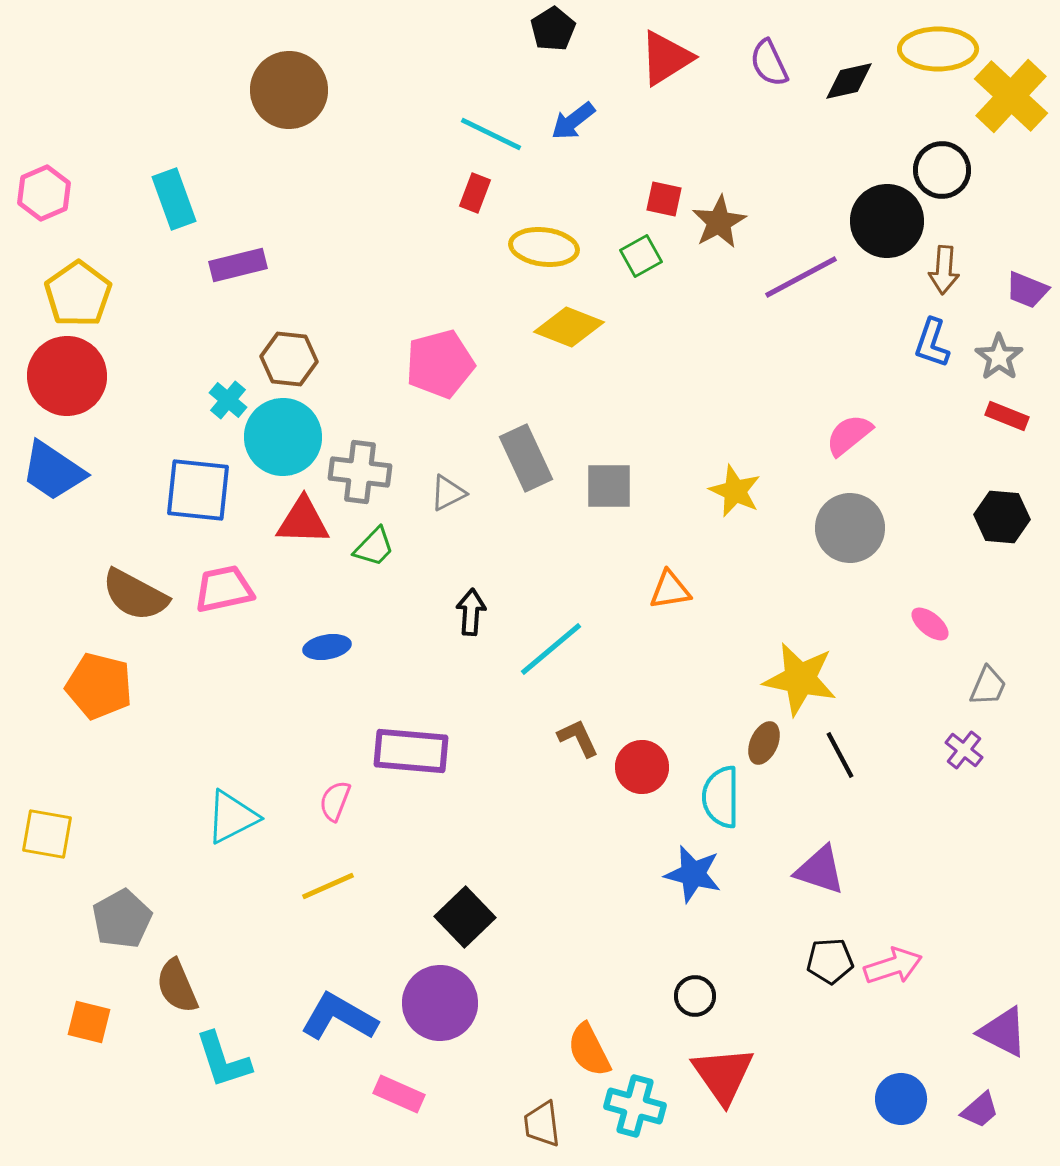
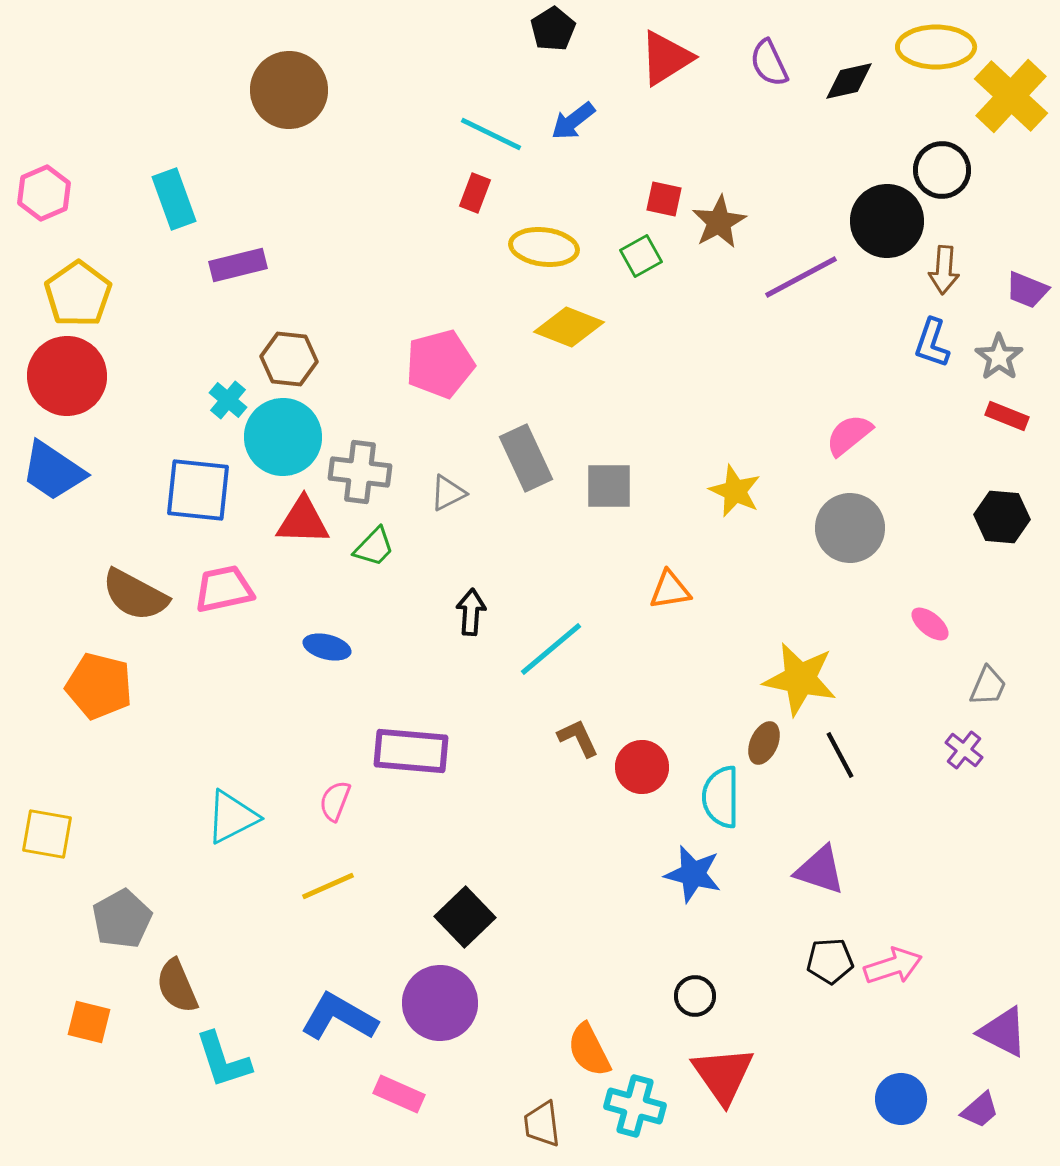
yellow ellipse at (938, 49): moved 2 px left, 2 px up
blue ellipse at (327, 647): rotated 24 degrees clockwise
